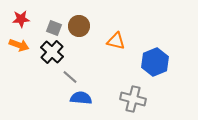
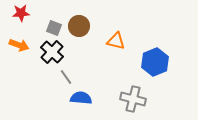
red star: moved 6 px up
gray line: moved 4 px left; rotated 14 degrees clockwise
